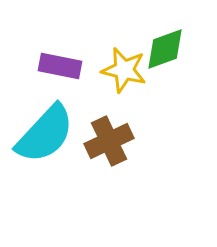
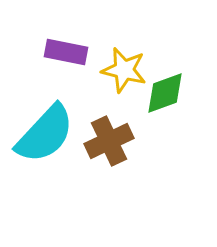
green diamond: moved 44 px down
purple rectangle: moved 6 px right, 14 px up
